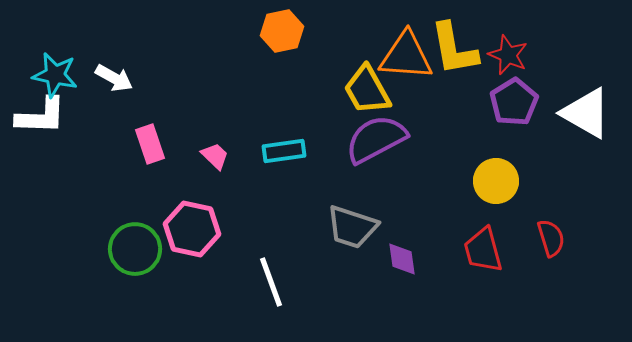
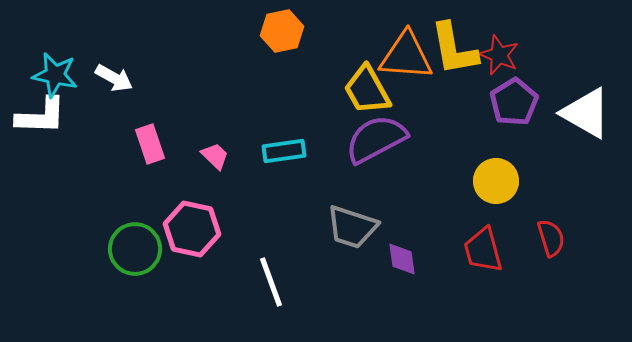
red star: moved 9 px left
